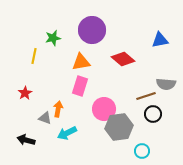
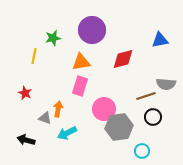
red diamond: rotated 55 degrees counterclockwise
red star: rotated 16 degrees counterclockwise
black circle: moved 3 px down
